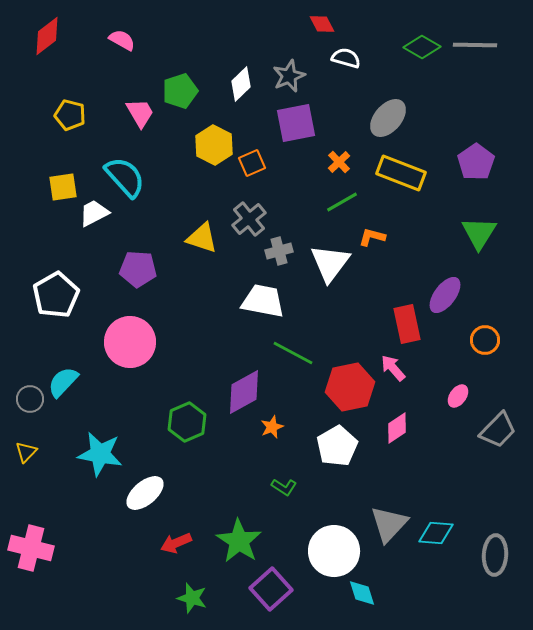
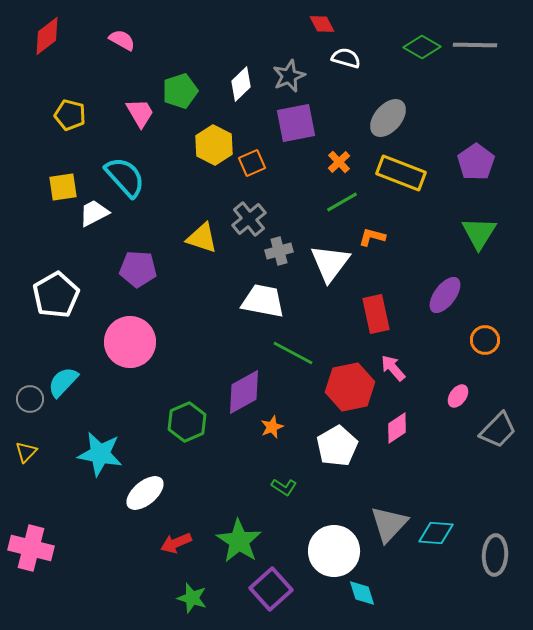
red rectangle at (407, 324): moved 31 px left, 10 px up
